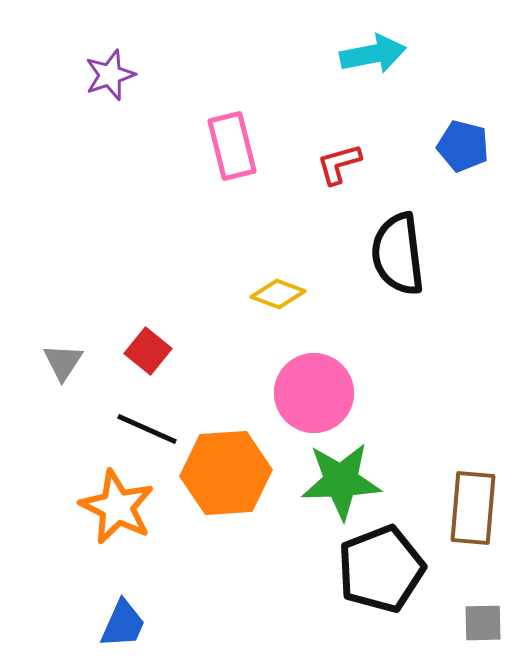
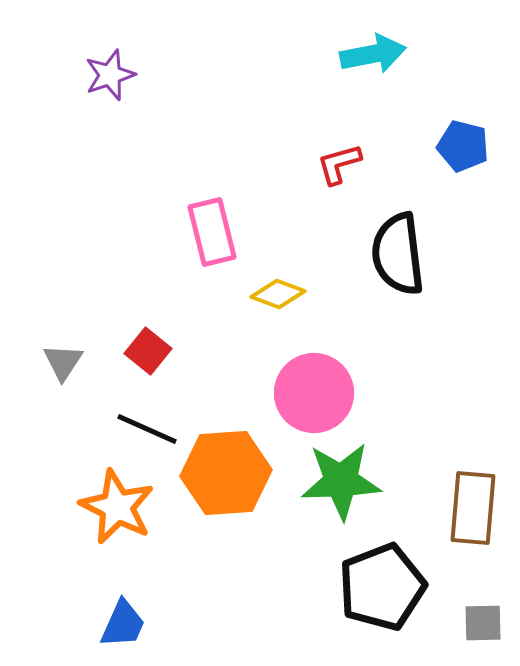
pink rectangle: moved 20 px left, 86 px down
black pentagon: moved 1 px right, 18 px down
